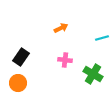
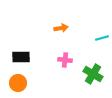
orange arrow: rotated 16 degrees clockwise
black rectangle: rotated 54 degrees clockwise
